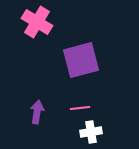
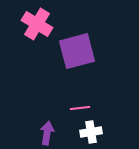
pink cross: moved 2 px down
purple square: moved 4 px left, 9 px up
purple arrow: moved 10 px right, 21 px down
